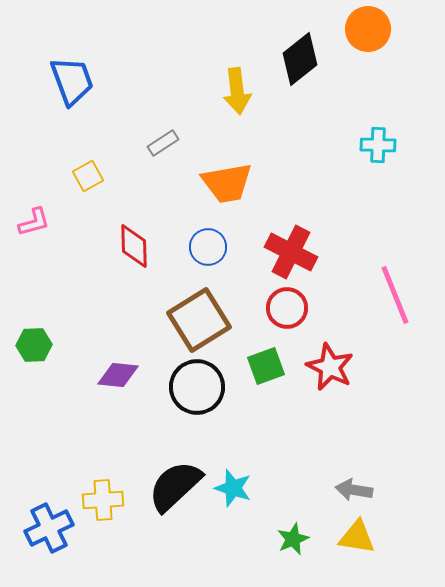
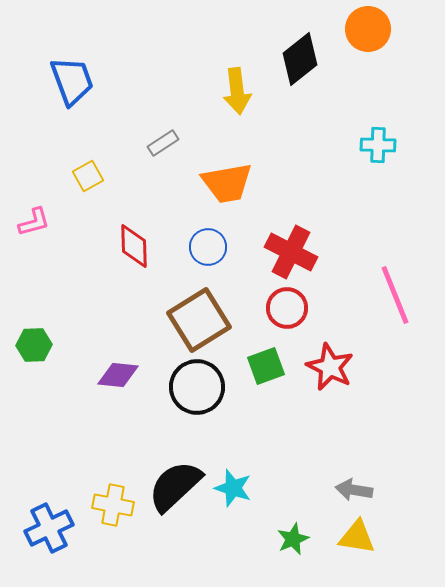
yellow cross: moved 10 px right, 5 px down; rotated 15 degrees clockwise
